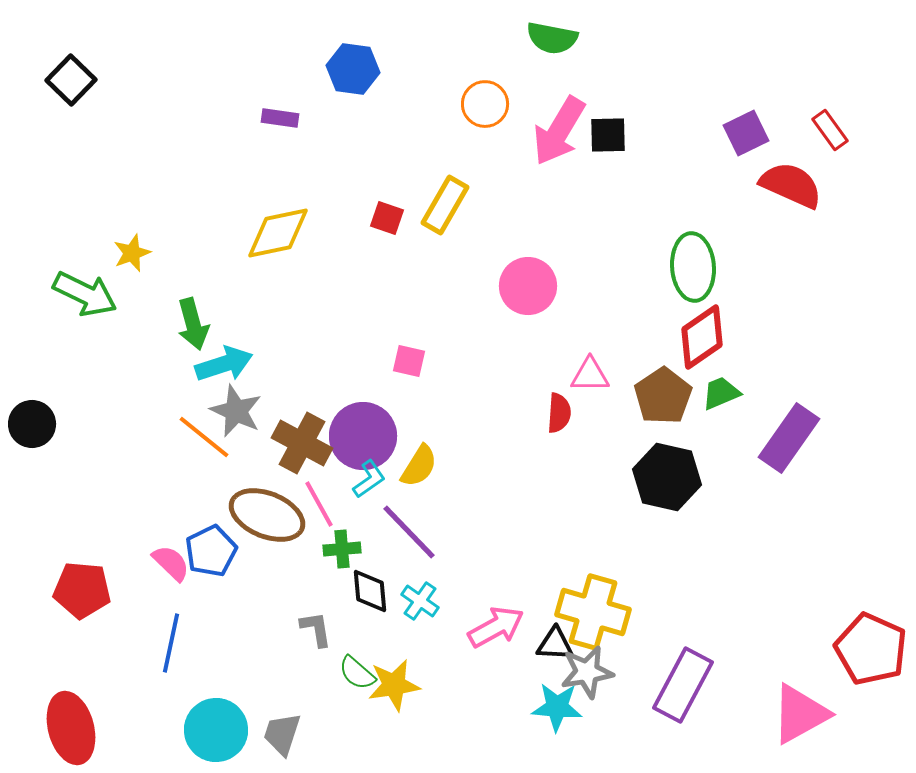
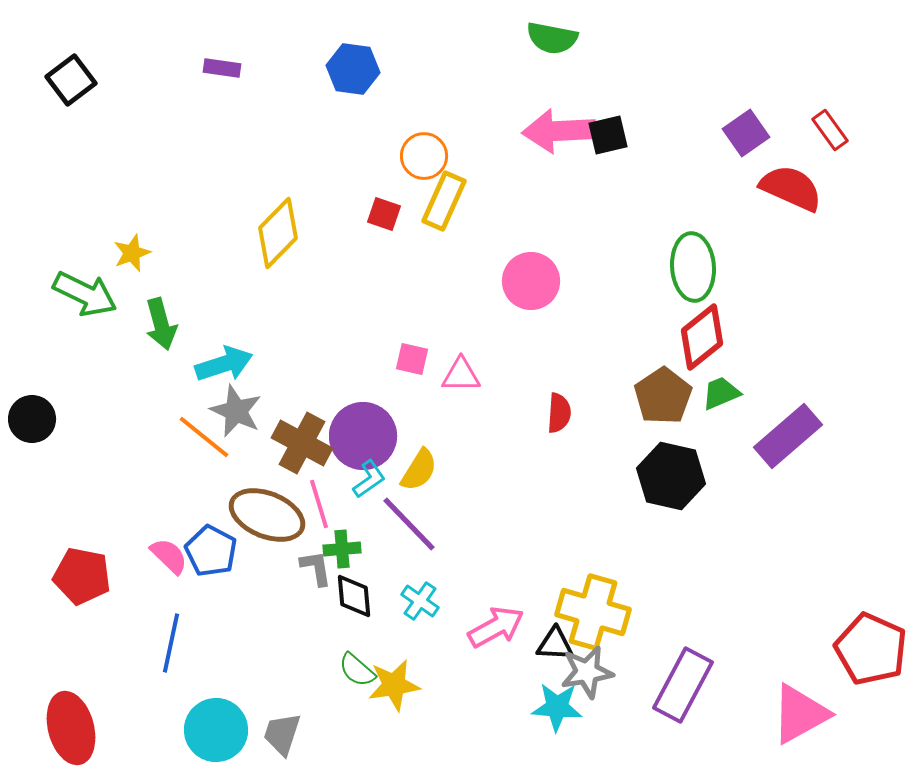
black square at (71, 80): rotated 9 degrees clockwise
orange circle at (485, 104): moved 61 px left, 52 px down
purple rectangle at (280, 118): moved 58 px left, 50 px up
pink arrow at (559, 131): rotated 56 degrees clockwise
purple square at (746, 133): rotated 9 degrees counterclockwise
black square at (608, 135): rotated 12 degrees counterclockwise
red semicircle at (791, 185): moved 3 px down
yellow rectangle at (445, 205): moved 1 px left, 4 px up; rotated 6 degrees counterclockwise
red square at (387, 218): moved 3 px left, 4 px up
yellow diamond at (278, 233): rotated 34 degrees counterclockwise
pink circle at (528, 286): moved 3 px right, 5 px up
green arrow at (193, 324): moved 32 px left
red diamond at (702, 337): rotated 4 degrees counterclockwise
pink square at (409, 361): moved 3 px right, 2 px up
pink triangle at (590, 375): moved 129 px left
black circle at (32, 424): moved 5 px up
purple rectangle at (789, 438): moved 1 px left, 2 px up; rotated 14 degrees clockwise
yellow semicircle at (419, 466): moved 4 px down
black hexagon at (667, 477): moved 4 px right, 1 px up
pink line at (319, 504): rotated 12 degrees clockwise
purple line at (409, 532): moved 8 px up
blue pentagon at (211, 551): rotated 18 degrees counterclockwise
pink semicircle at (171, 563): moved 2 px left, 7 px up
red pentagon at (82, 590): moved 14 px up; rotated 6 degrees clockwise
black diamond at (370, 591): moved 16 px left, 5 px down
gray L-shape at (316, 629): moved 61 px up
green semicircle at (357, 673): moved 3 px up
